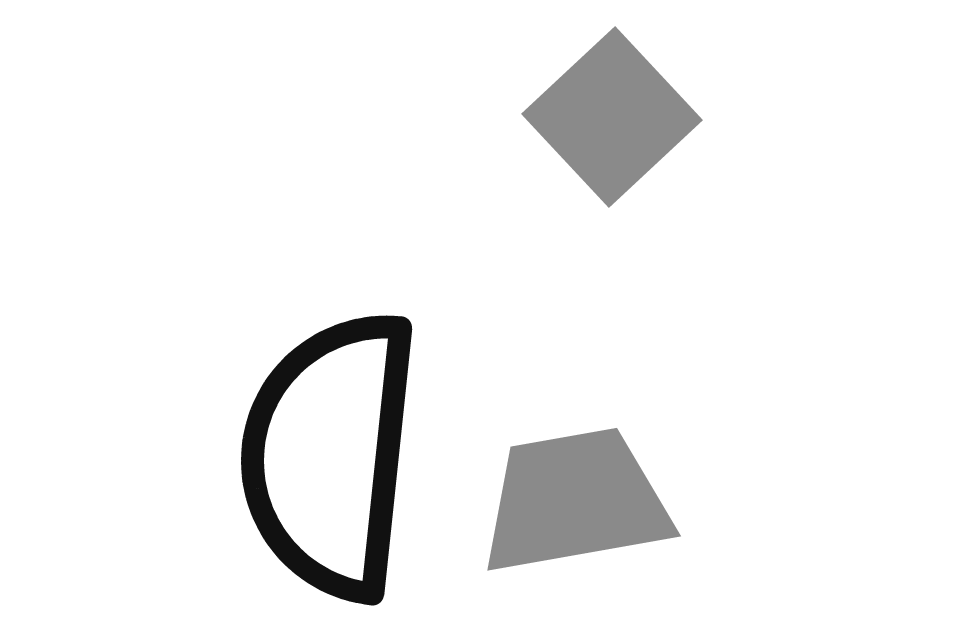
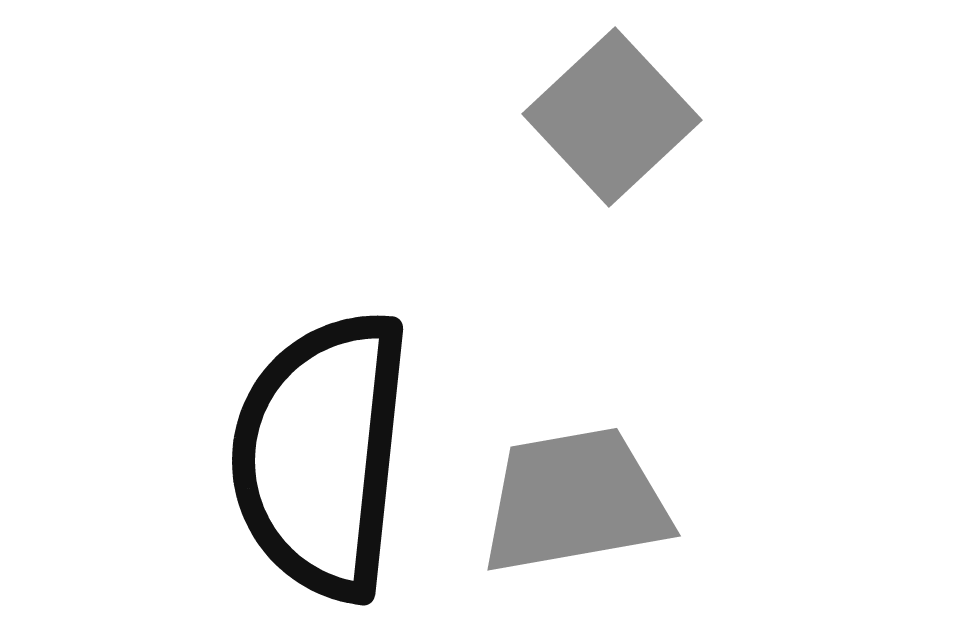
black semicircle: moved 9 px left
